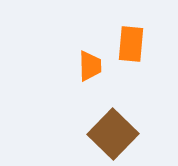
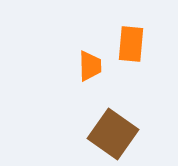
brown square: rotated 9 degrees counterclockwise
